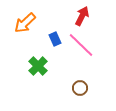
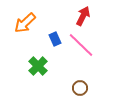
red arrow: moved 1 px right
